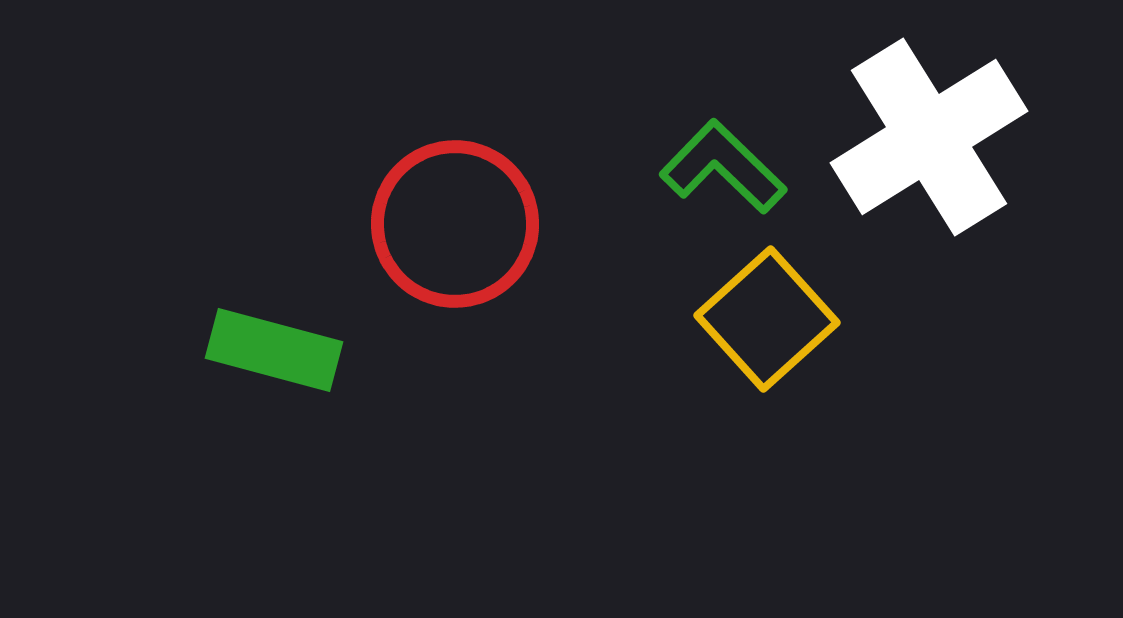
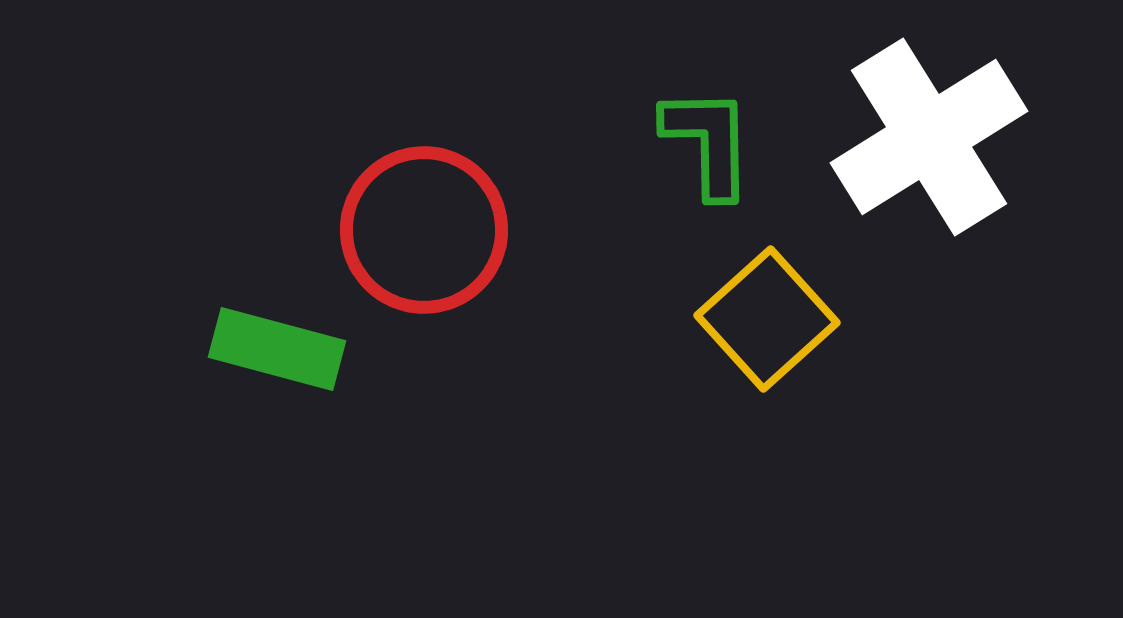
green L-shape: moved 15 px left, 25 px up; rotated 45 degrees clockwise
red circle: moved 31 px left, 6 px down
green rectangle: moved 3 px right, 1 px up
